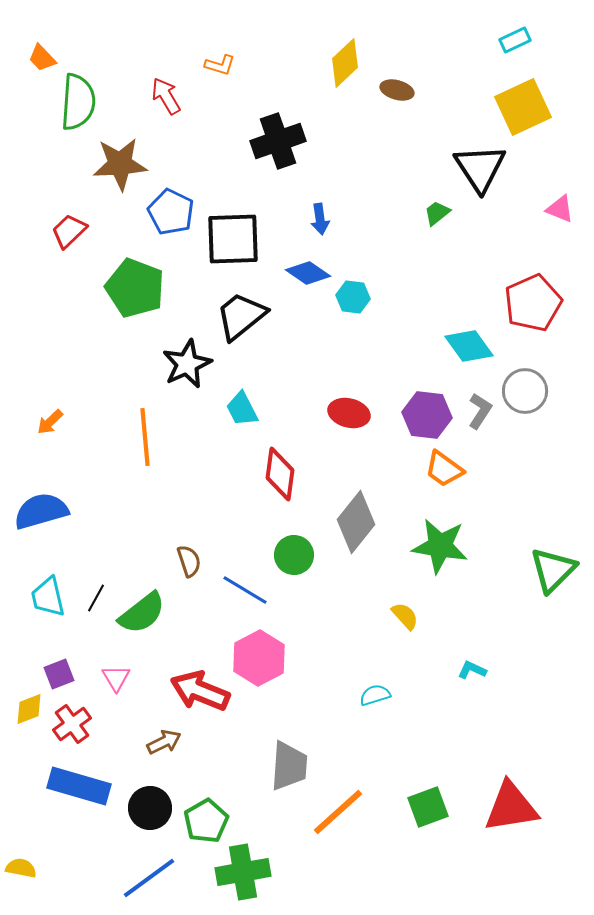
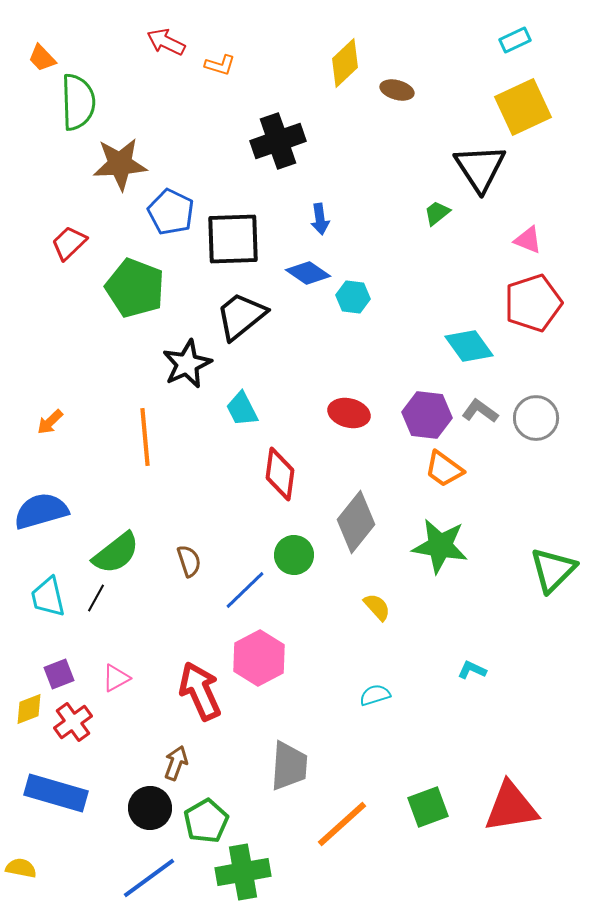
red arrow at (166, 96): moved 54 px up; rotated 33 degrees counterclockwise
green semicircle at (78, 102): rotated 6 degrees counterclockwise
pink triangle at (560, 209): moved 32 px left, 31 px down
red trapezoid at (69, 231): moved 12 px down
red pentagon at (533, 303): rotated 6 degrees clockwise
gray circle at (525, 391): moved 11 px right, 27 px down
gray L-shape at (480, 411): rotated 87 degrees counterclockwise
blue line at (245, 590): rotated 75 degrees counterclockwise
green semicircle at (142, 613): moved 26 px left, 60 px up
yellow semicircle at (405, 616): moved 28 px left, 9 px up
pink triangle at (116, 678): rotated 32 degrees clockwise
red arrow at (200, 691): rotated 44 degrees clockwise
red cross at (72, 724): moved 1 px right, 2 px up
brown arrow at (164, 742): moved 12 px right, 21 px down; rotated 44 degrees counterclockwise
blue rectangle at (79, 786): moved 23 px left, 7 px down
orange line at (338, 812): moved 4 px right, 12 px down
